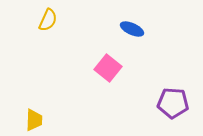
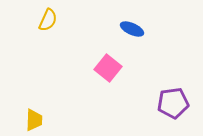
purple pentagon: rotated 12 degrees counterclockwise
